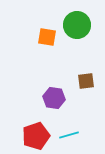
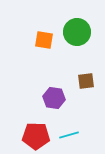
green circle: moved 7 px down
orange square: moved 3 px left, 3 px down
red pentagon: rotated 20 degrees clockwise
